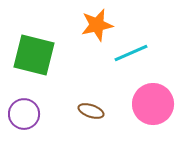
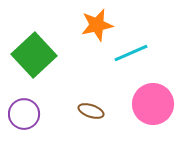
green square: rotated 33 degrees clockwise
